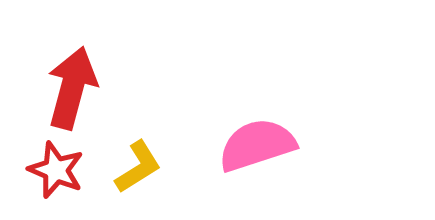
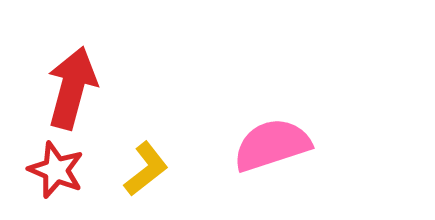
pink semicircle: moved 15 px right
yellow L-shape: moved 8 px right, 2 px down; rotated 6 degrees counterclockwise
